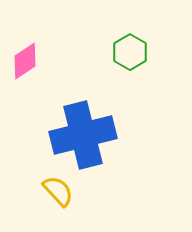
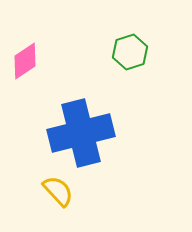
green hexagon: rotated 12 degrees clockwise
blue cross: moved 2 px left, 2 px up
